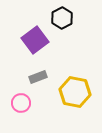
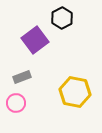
gray rectangle: moved 16 px left
pink circle: moved 5 px left
